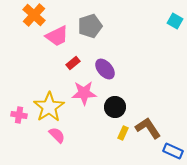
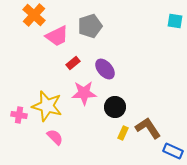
cyan square: rotated 21 degrees counterclockwise
yellow star: moved 2 px left, 1 px up; rotated 24 degrees counterclockwise
pink semicircle: moved 2 px left, 2 px down
